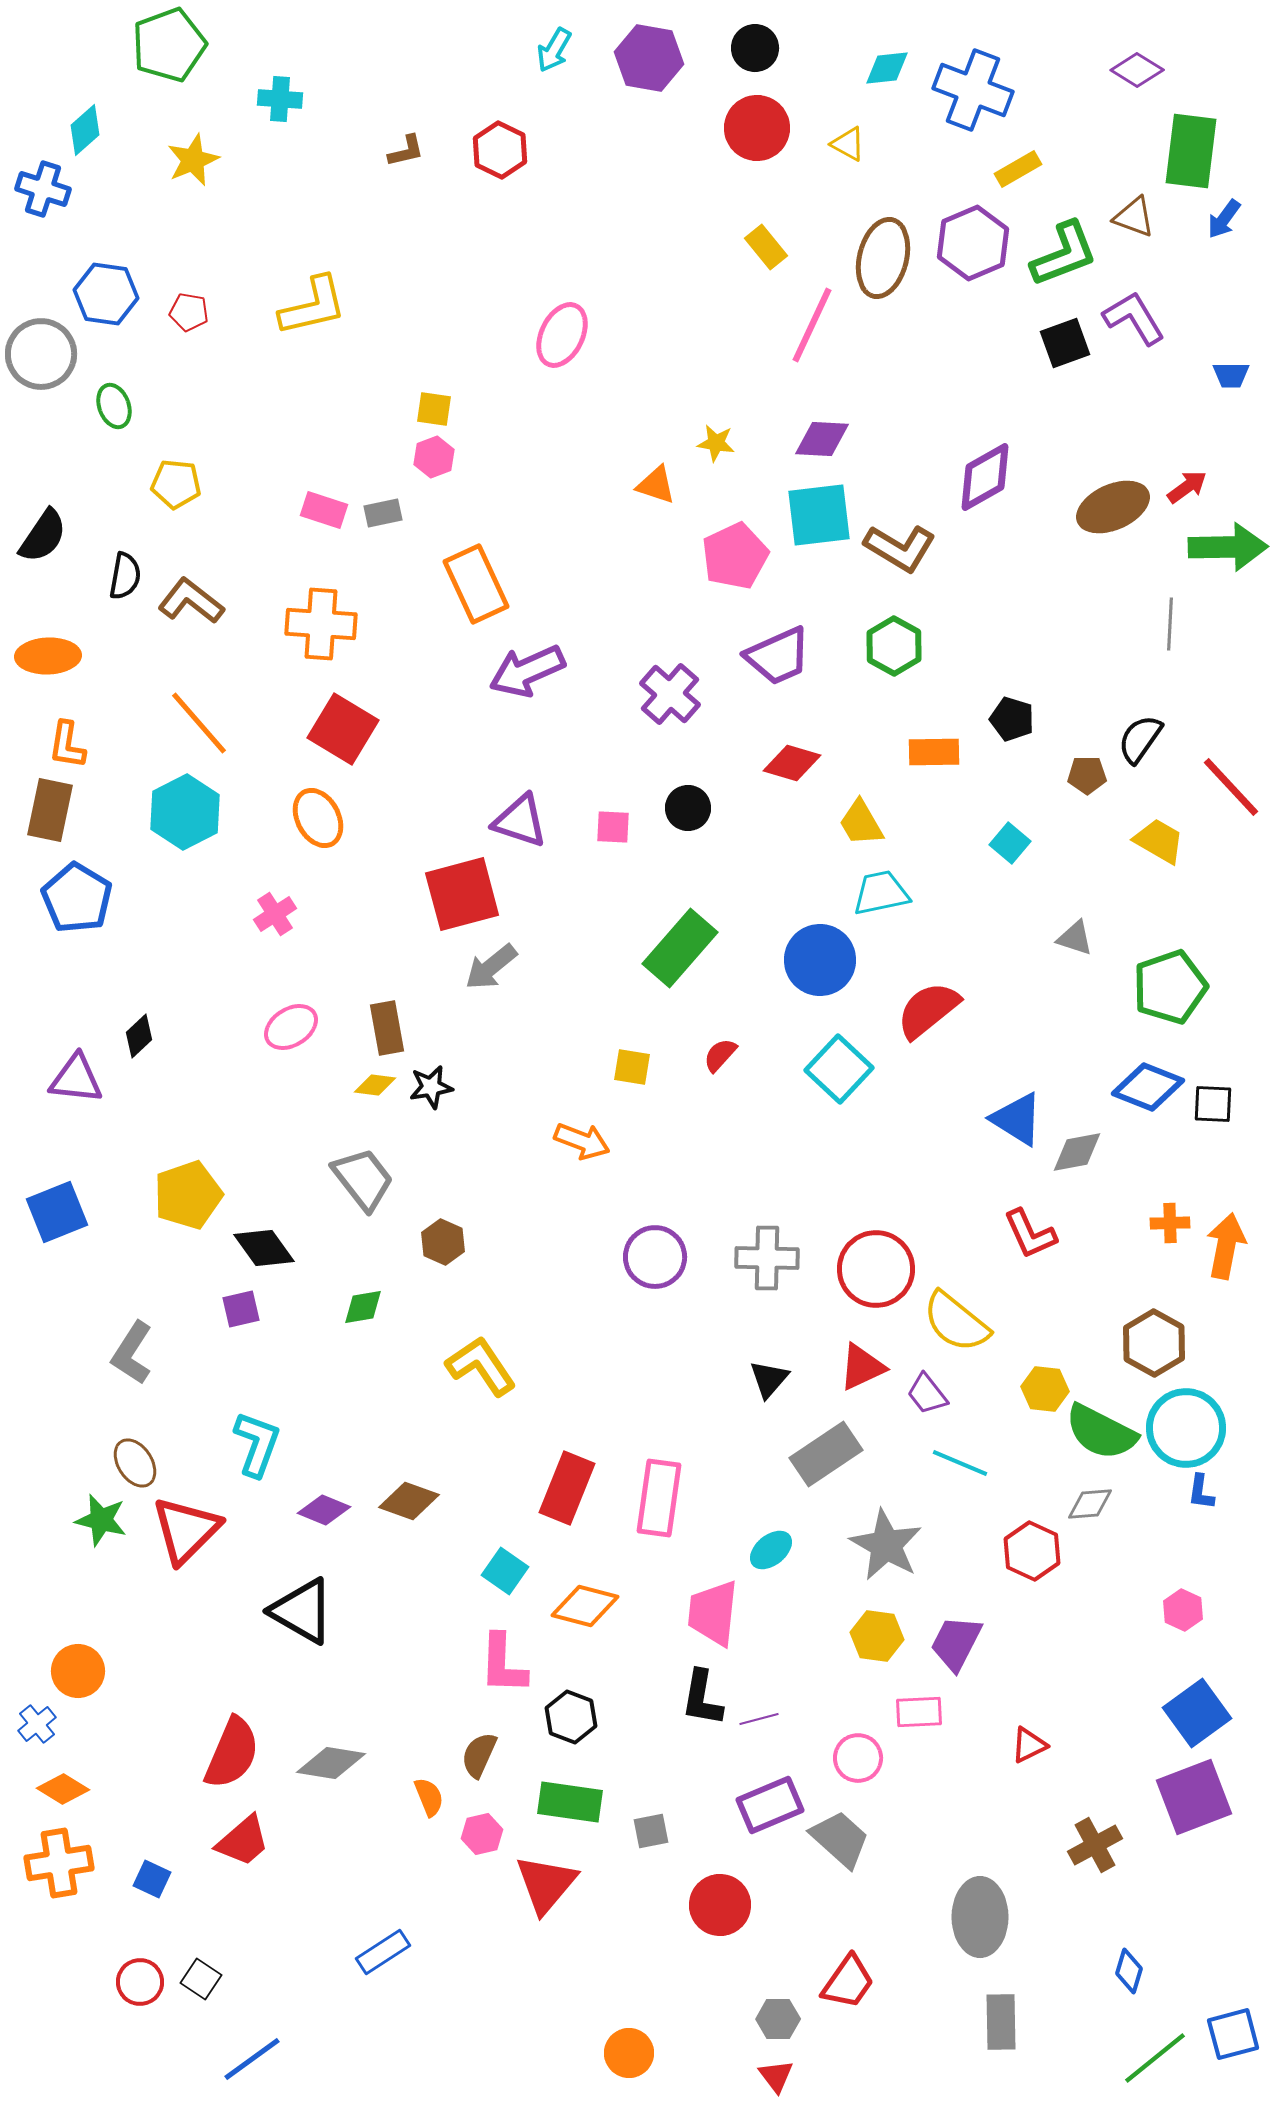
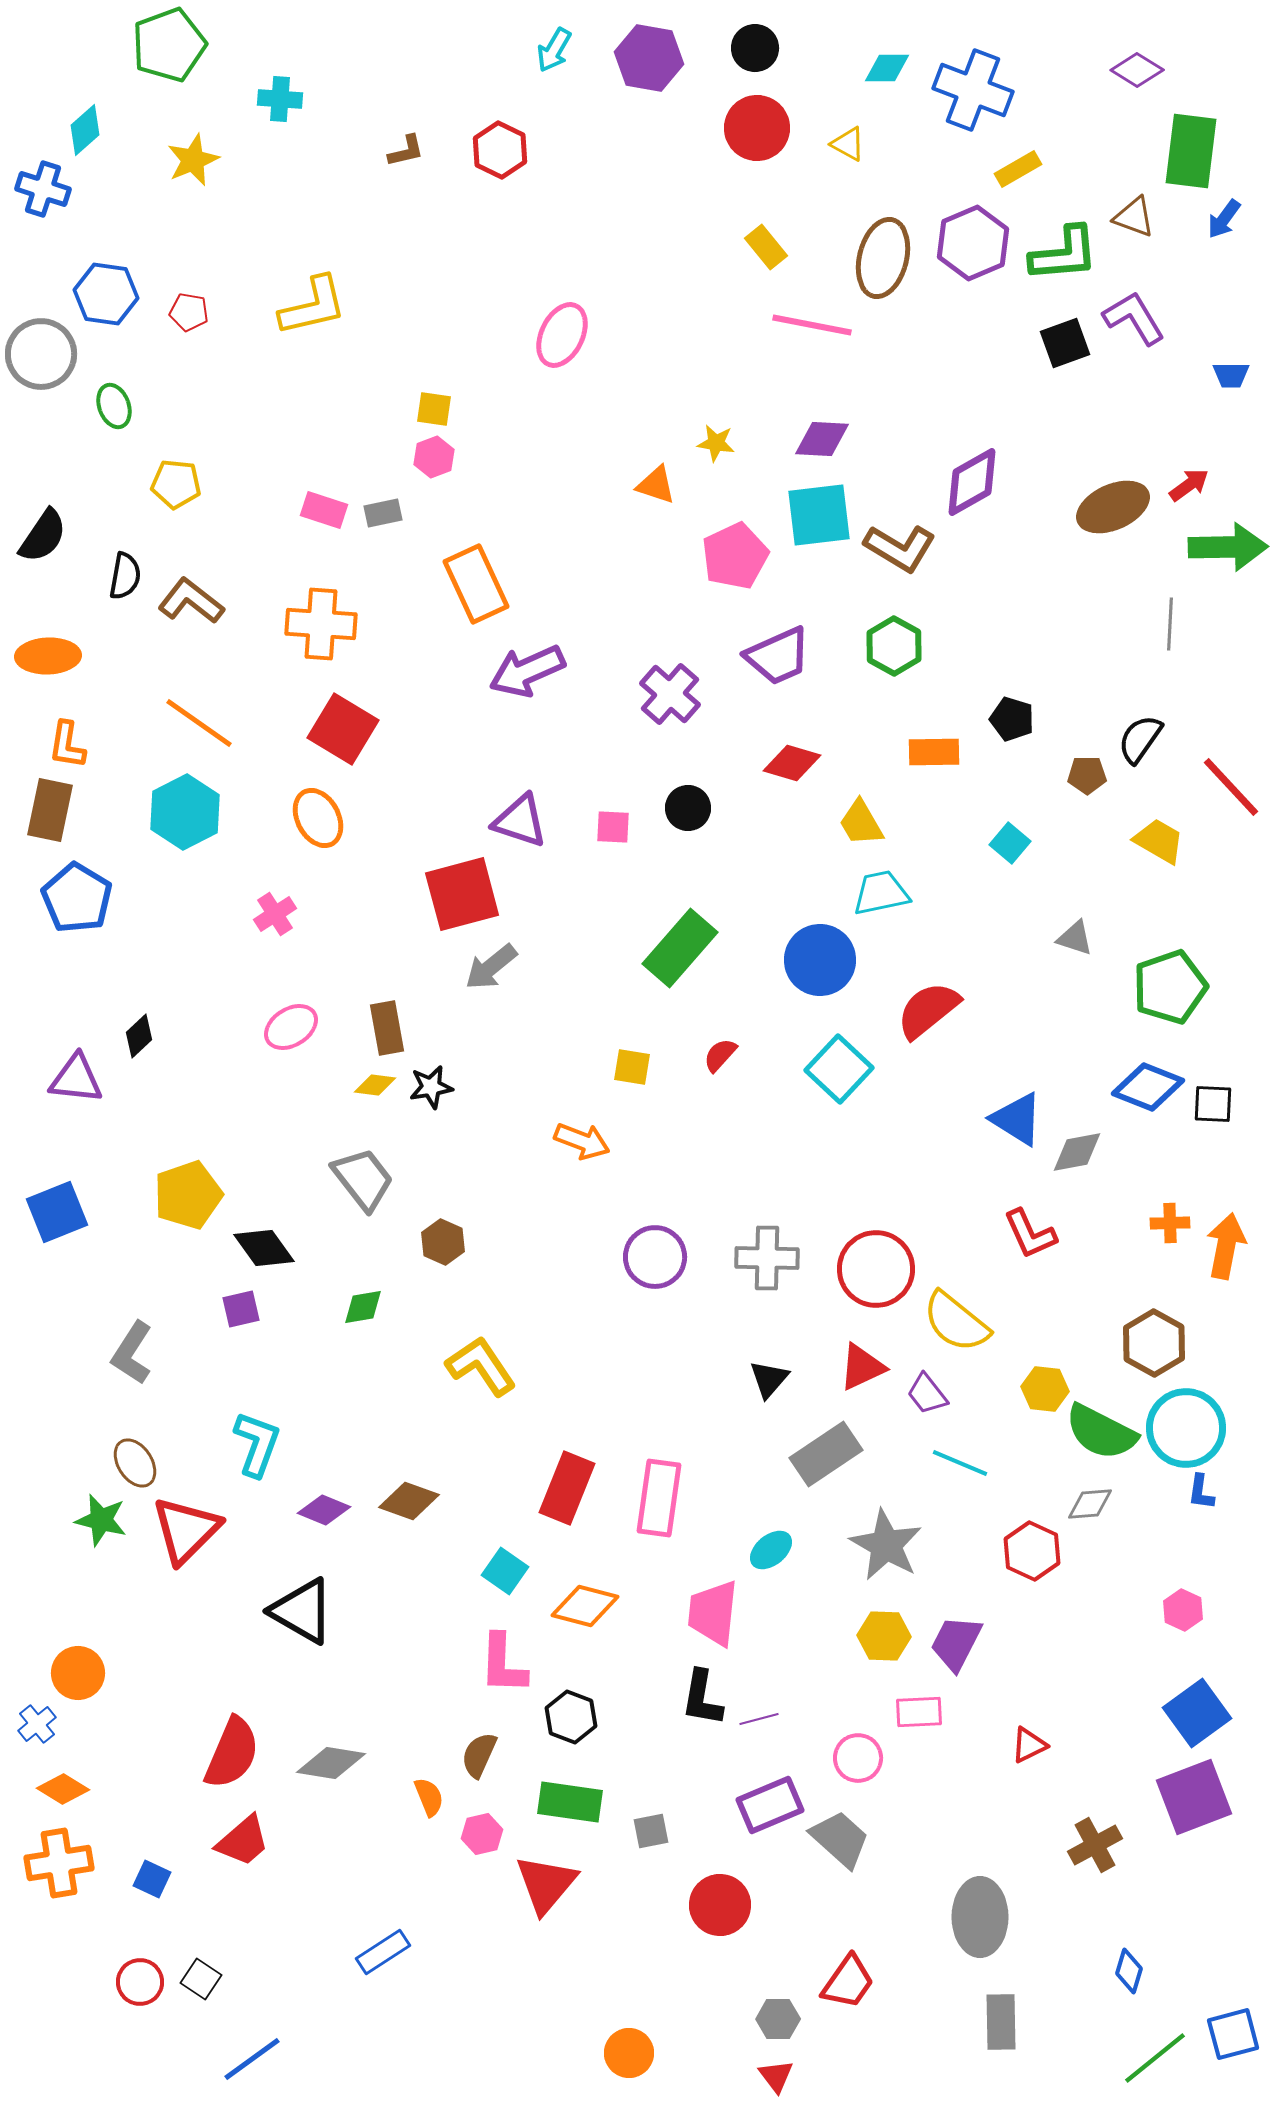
cyan diamond at (887, 68): rotated 6 degrees clockwise
green L-shape at (1064, 254): rotated 16 degrees clockwise
pink line at (812, 325): rotated 76 degrees clockwise
purple diamond at (985, 477): moved 13 px left, 5 px down
red arrow at (1187, 487): moved 2 px right, 2 px up
orange line at (199, 723): rotated 14 degrees counterclockwise
yellow hexagon at (877, 1636): moved 7 px right; rotated 6 degrees counterclockwise
orange circle at (78, 1671): moved 2 px down
